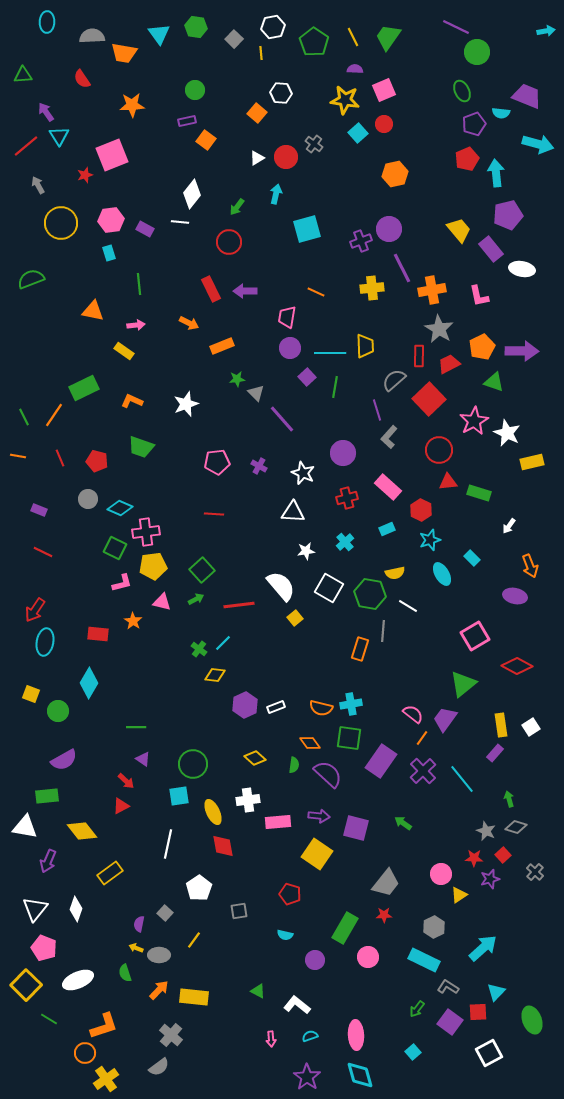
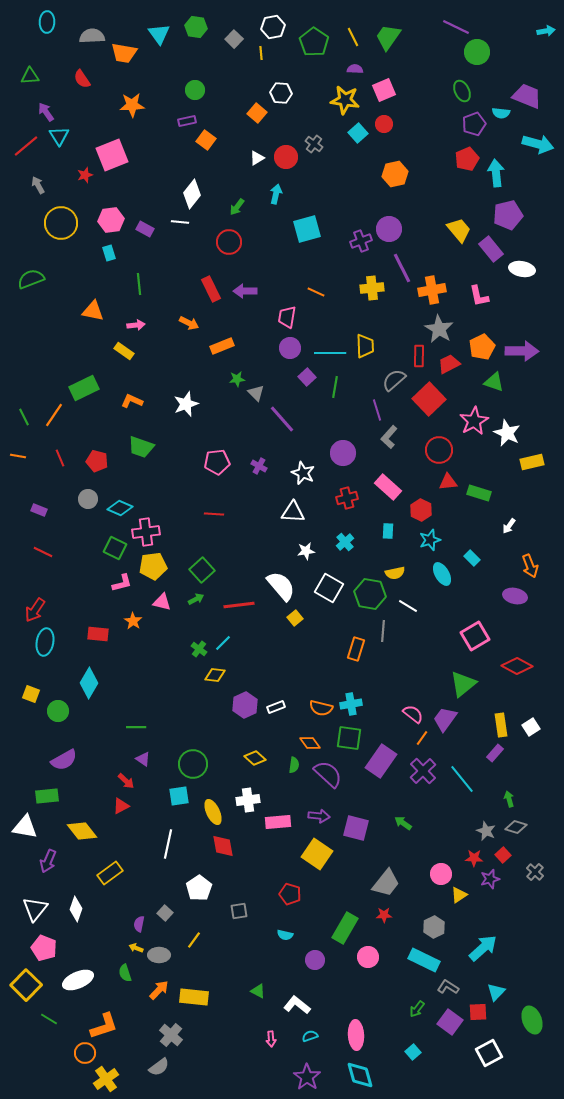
green triangle at (23, 75): moved 7 px right, 1 px down
cyan rectangle at (387, 529): moved 1 px right, 2 px down; rotated 63 degrees counterclockwise
orange rectangle at (360, 649): moved 4 px left
